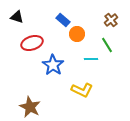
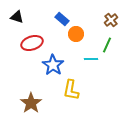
blue rectangle: moved 1 px left, 1 px up
orange circle: moved 1 px left
green line: rotated 56 degrees clockwise
yellow L-shape: moved 11 px left; rotated 75 degrees clockwise
brown star: moved 1 px right, 4 px up; rotated 10 degrees clockwise
